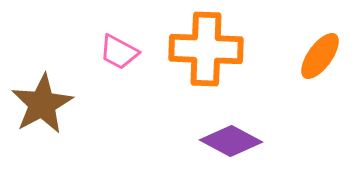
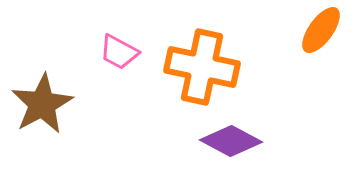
orange cross: moved 4 px left, 18 px down; rotated 10 degrees clockwise
orange ellipse: moved 1 px right, 26 px up
